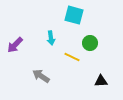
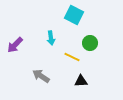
cyan square: rotated 12 degrees clockwise
black triangle: moved 20 px left
